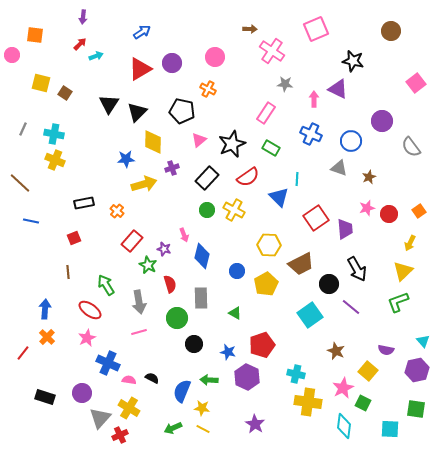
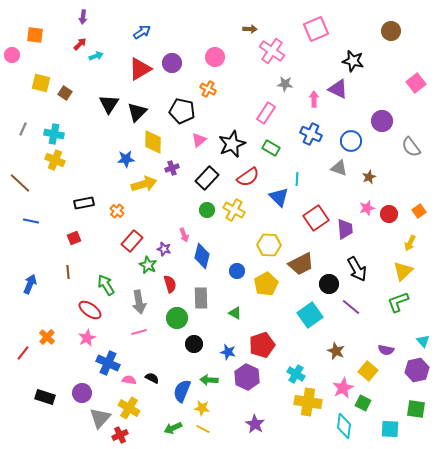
blue arrow at (45, 309): moved 15 px left, 25 px up; rotated 18 degrees clockwise
cyan cross at (296, 374): rotated 18 degrees clockwise
